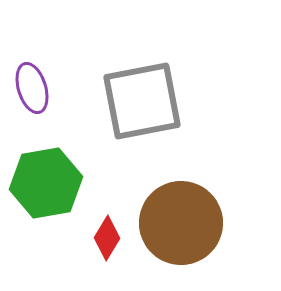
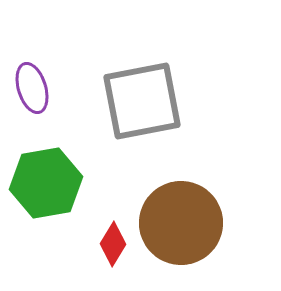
red diamond: moved 6 px right, 6 px down
